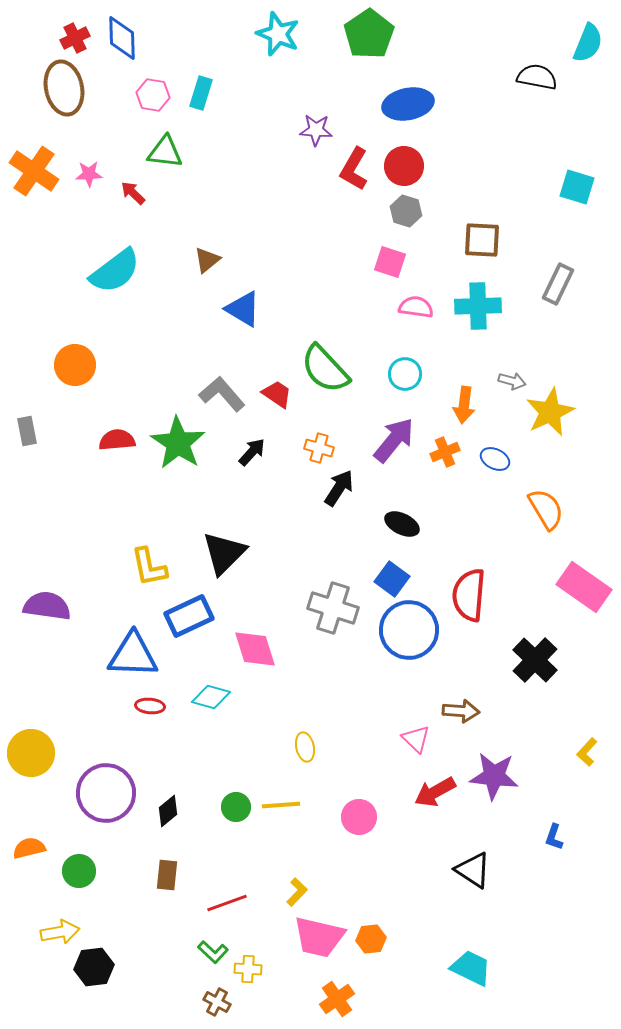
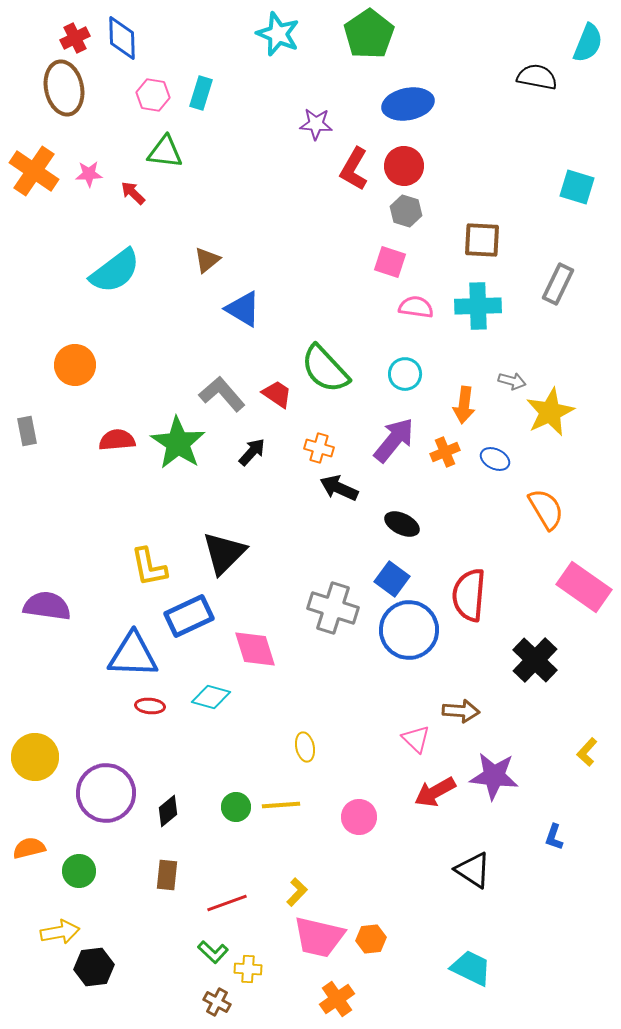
purple star at (316, 130): moved 6 px up
black arrow at (339, 488): rotated 99 degrees counterclockwise
yellow circle at (31, 753): moved 4 px right, 4 px down
